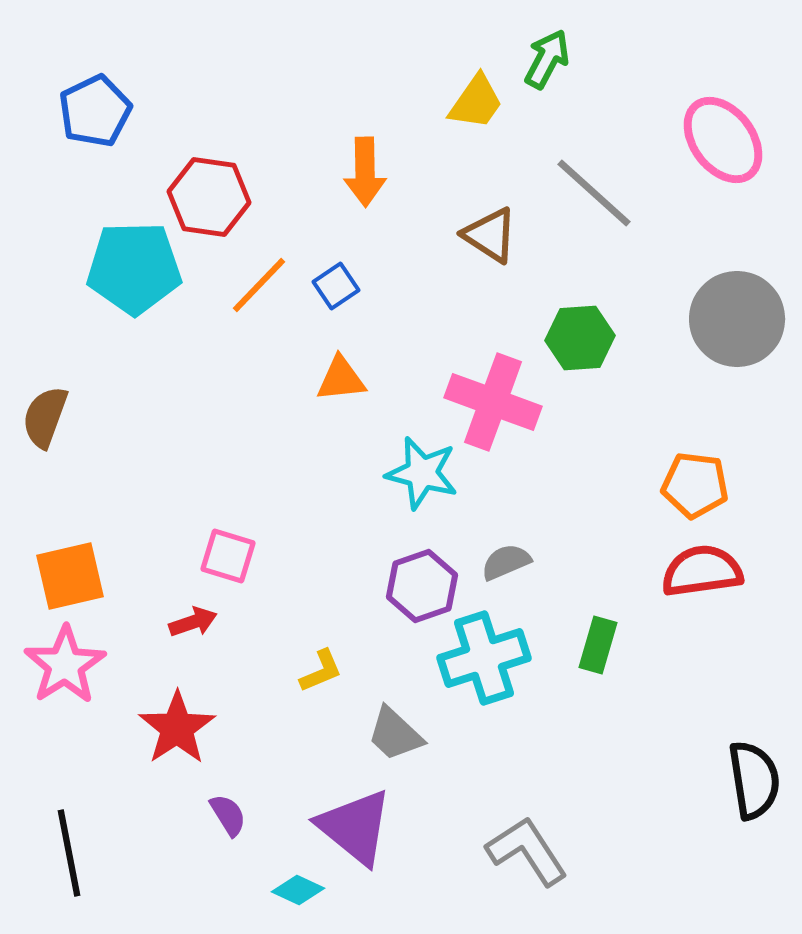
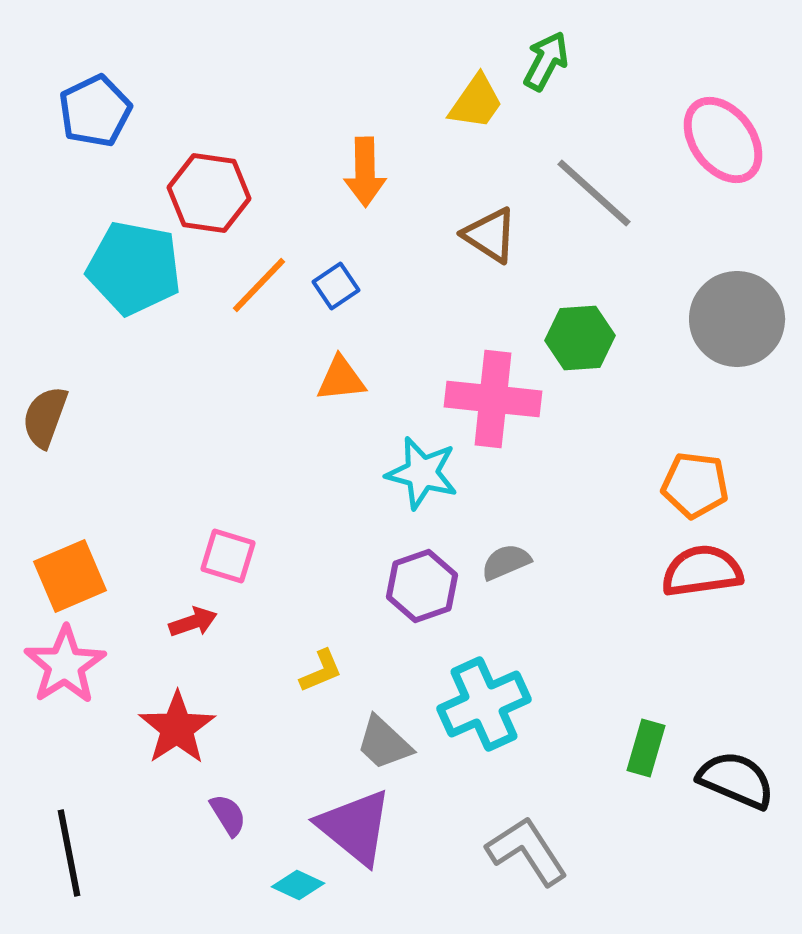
green arrow: moved 1 px left, 2 px down
red hexagon: moved 4 px up
cyan pentagon: rotated 12 degrees clockwise
pink cross: moved 3 px up; rotated 14 degrees counterclockwise
orange square: rotated 10 degrees counterclockwise
green rectangle: moved 48 px right, 103 px down
cyan cross: moved 46 px down; rotated 6 degrees counterclockwise
gray trapezoid: moved 11 px left, 9 px down
black semicircle: moved 18 px left; rotated 58 degrees counterclockwise
cyan diamond: moved 5 px up
